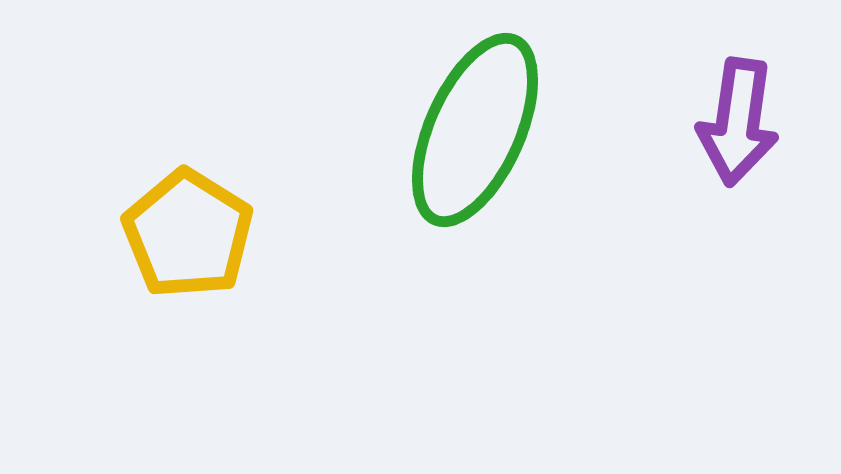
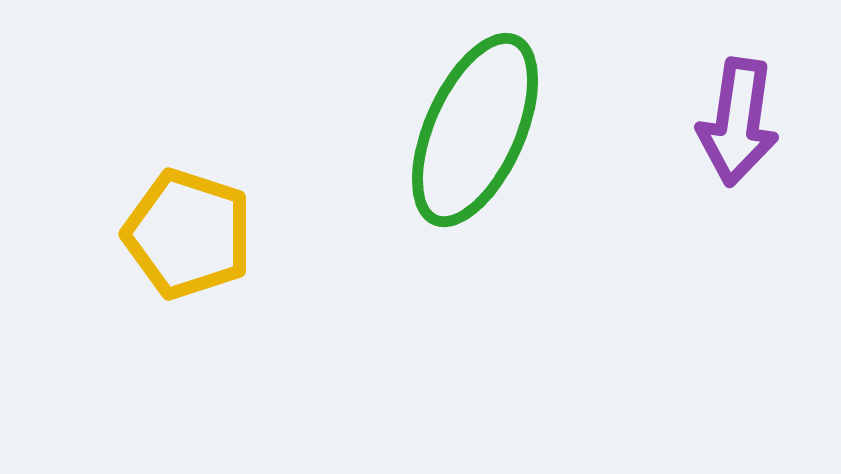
yellow pentagon: rotated 14 degrees counterclockwise
